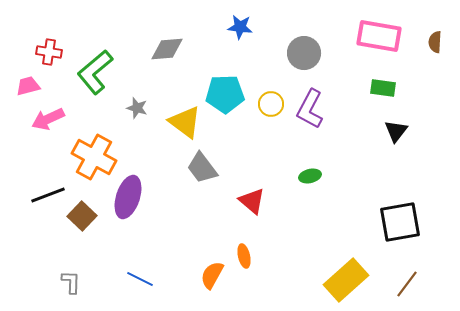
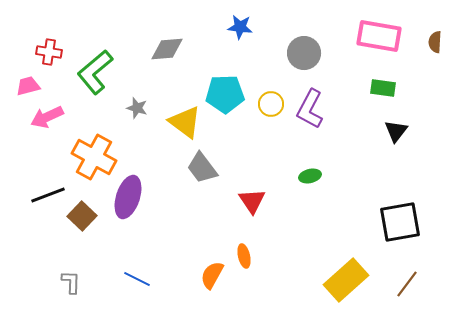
pink arrow: moved 1 px left, 2 px up
red triangle: rotated 16 degrees clockwise
blue line: moved 3 px left
